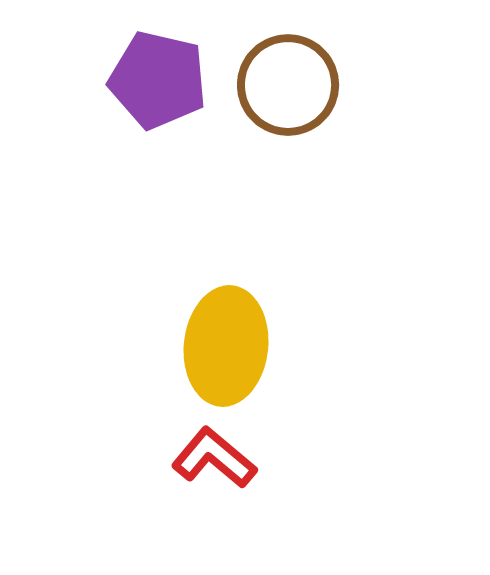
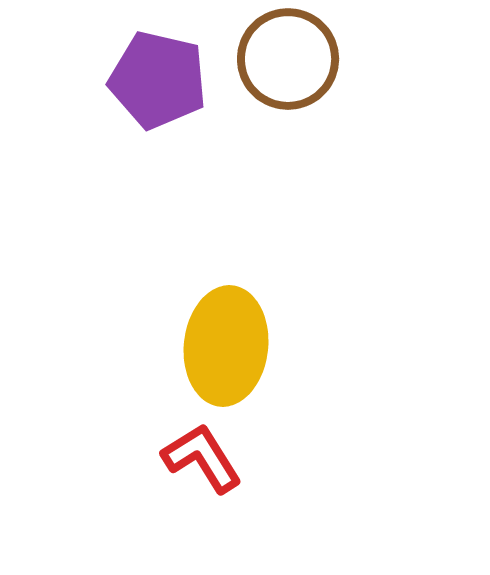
brown circle: moved 26 px up
red L-shape: moved 12 px left; rotated 18 degrees clockwise
